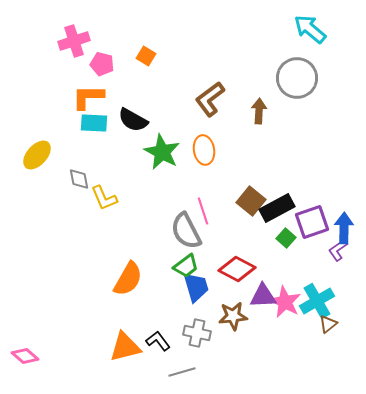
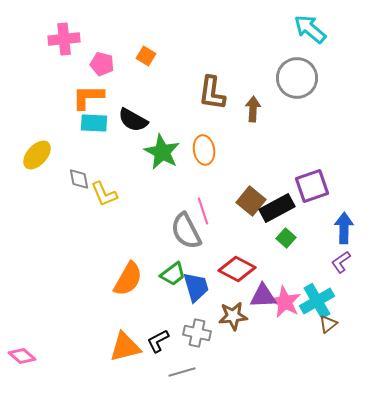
pink cross: moved 10 px left, 2 px up; rotated 12 degrees clockwise
brown L-shape: moved 2 px right, 6 px up; rotated 45 degrees counterclockwise
brown arrow: moved 6 px left, 2 px up
yellow L-shape: moved 4 px up
purple square: moved 36 px up
purple L-shape: moved 3 px right, 12 px down
green trapezoid: moved 13 px left, 8 px down
black L-shape: rotated 80 degrees counterclockwise
pink diamond: moved 3 px left
